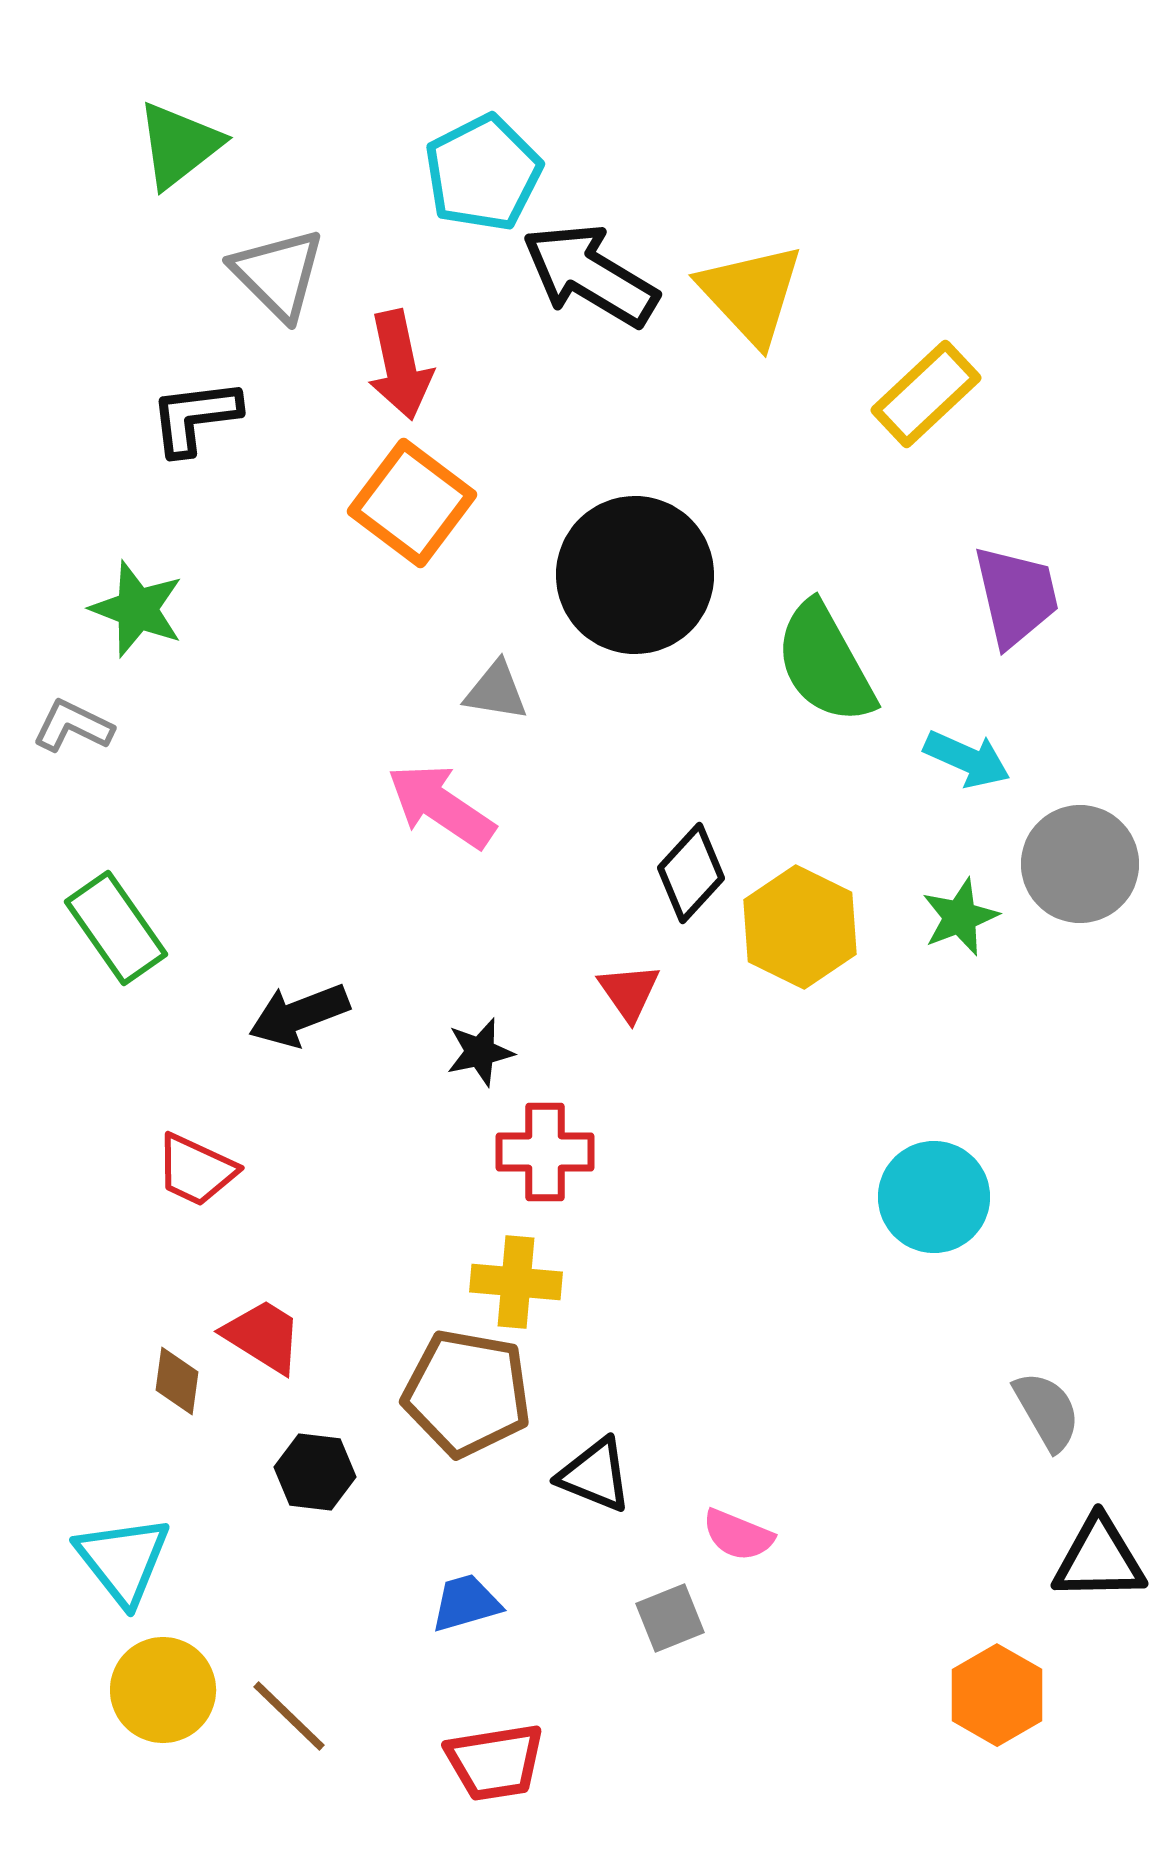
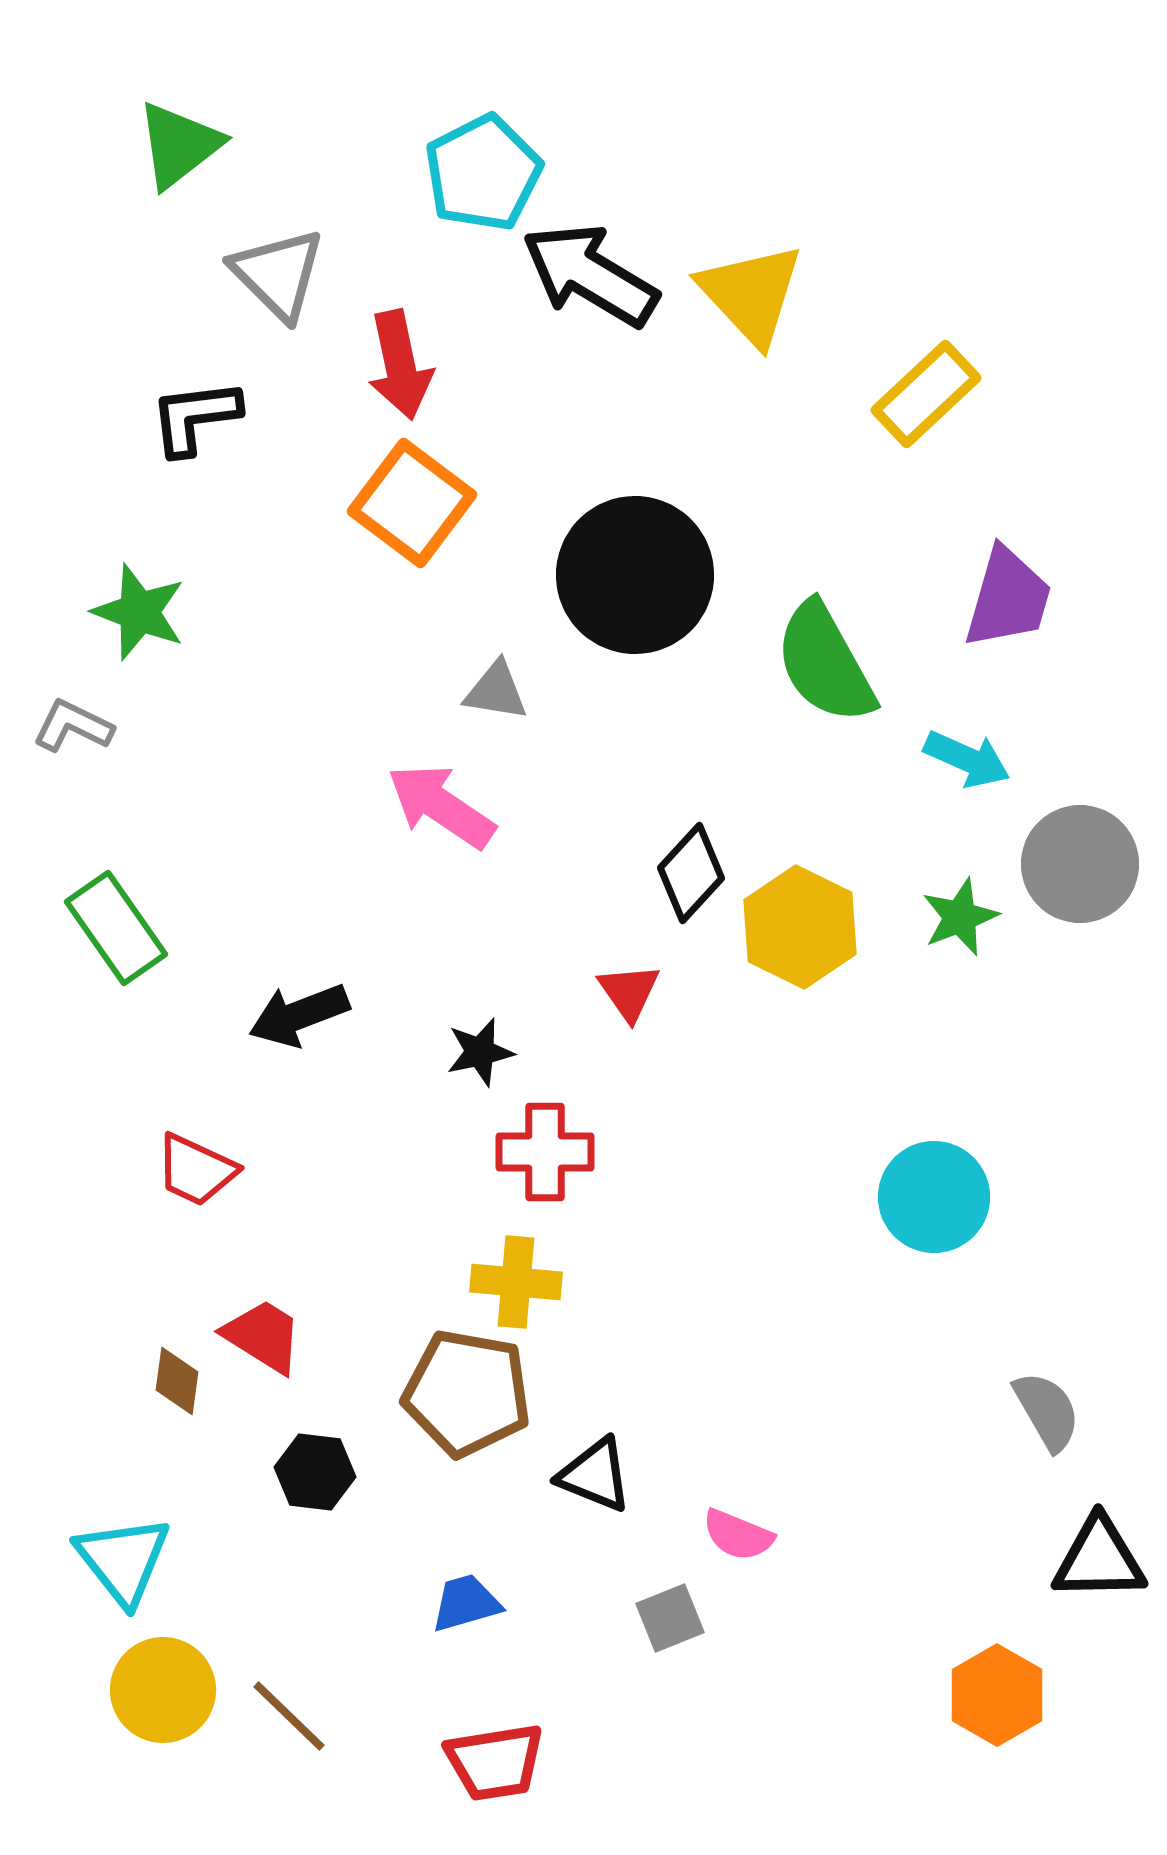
purple trapezoid at (1016, 596): moved 8 px left, 2 px down; rotated 29 degrees clockwise
green star at (137, 609): moved 2 px right, 3 px down
